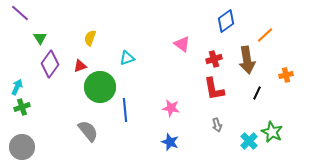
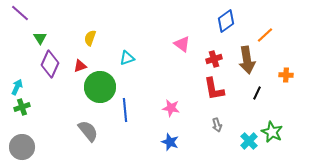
purple diamond: rotated 12 degrees counterclockwise
orange cross: rotated 16 degrees clockwise
